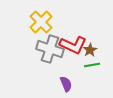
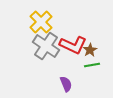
gray cross: moved 4 px left, 3 px up; rotated 16 degrees clockwise
